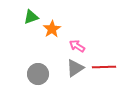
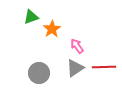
pink arrow: rotated 21 degrees clockwise
gray circle: moved 1 px right, 1 px up
